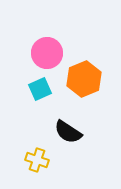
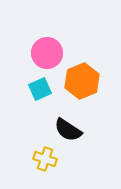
orange hexagon: moved 2 px left, 2 px down
black semicircle: moved 2 px up
yellow cross: moved 8 px right, 1 px up
